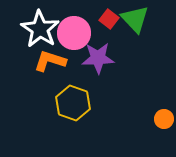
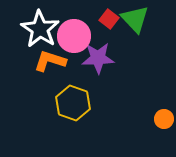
pink circle: moved 3 px down
